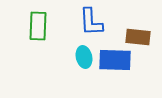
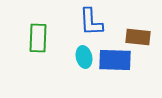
green rectangle: moved 12 px down
